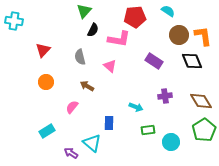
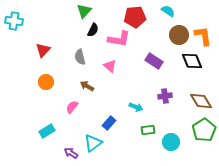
blue rectangle: rotated 40 degrees clockwise
cyan triangle: moved 1 px right; rotated 42 degrees clockwise
